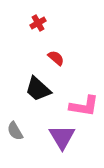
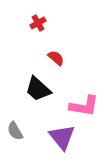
purple triangle: rotated 8 degrees counterclockwise
